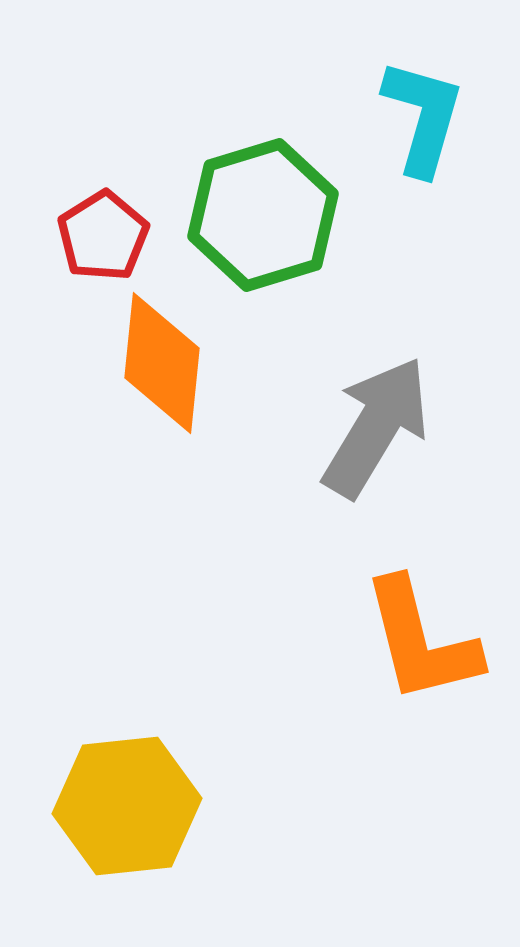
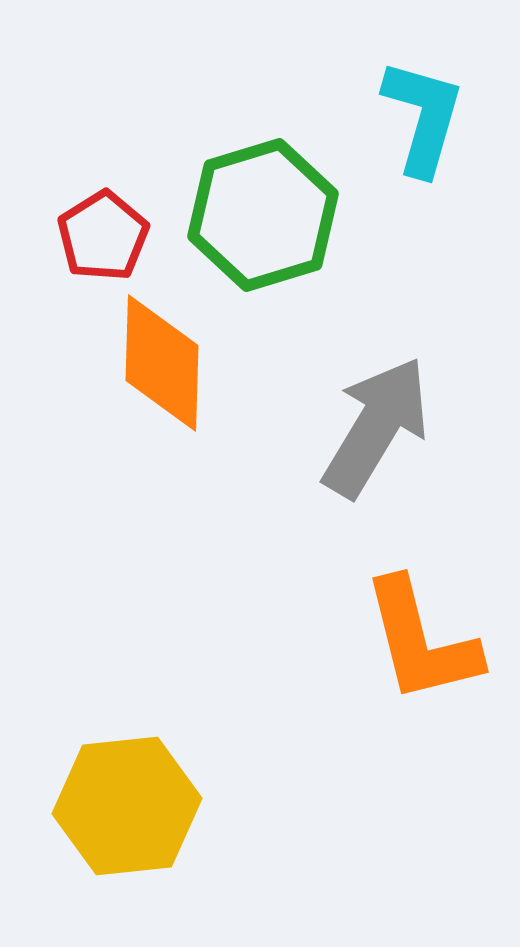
orange diamond: rotated 4 degrees counterclockwise
